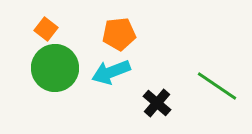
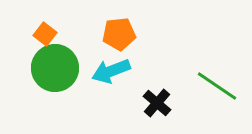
orange square: moved 1 px left, 5 px down
cyan arrow: moved 1 px up
